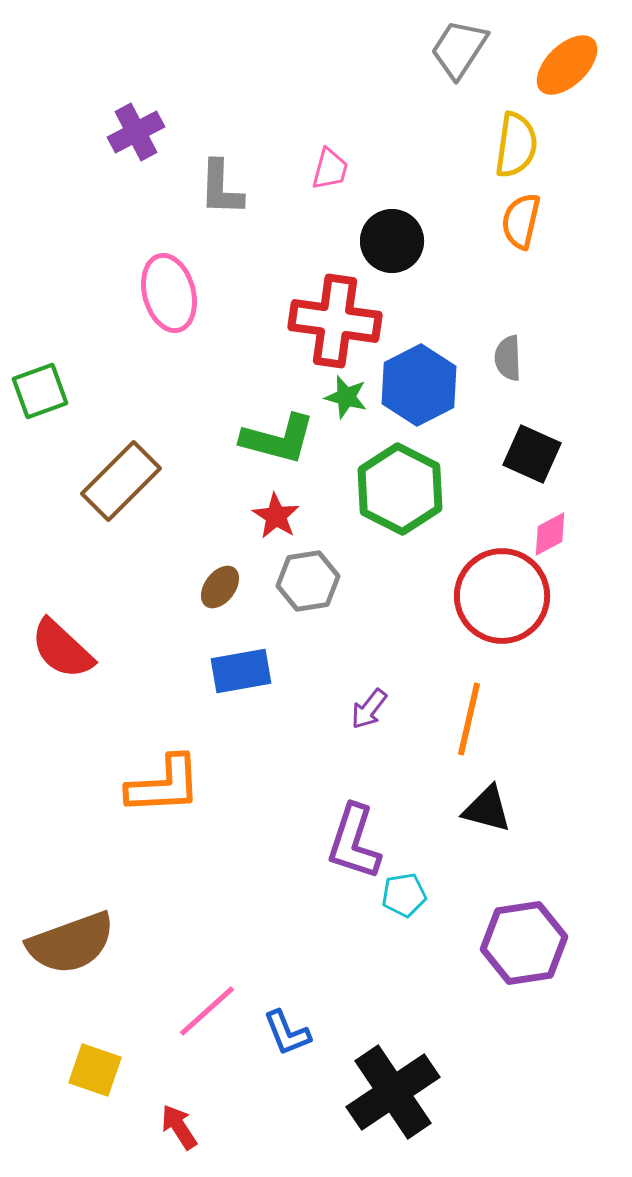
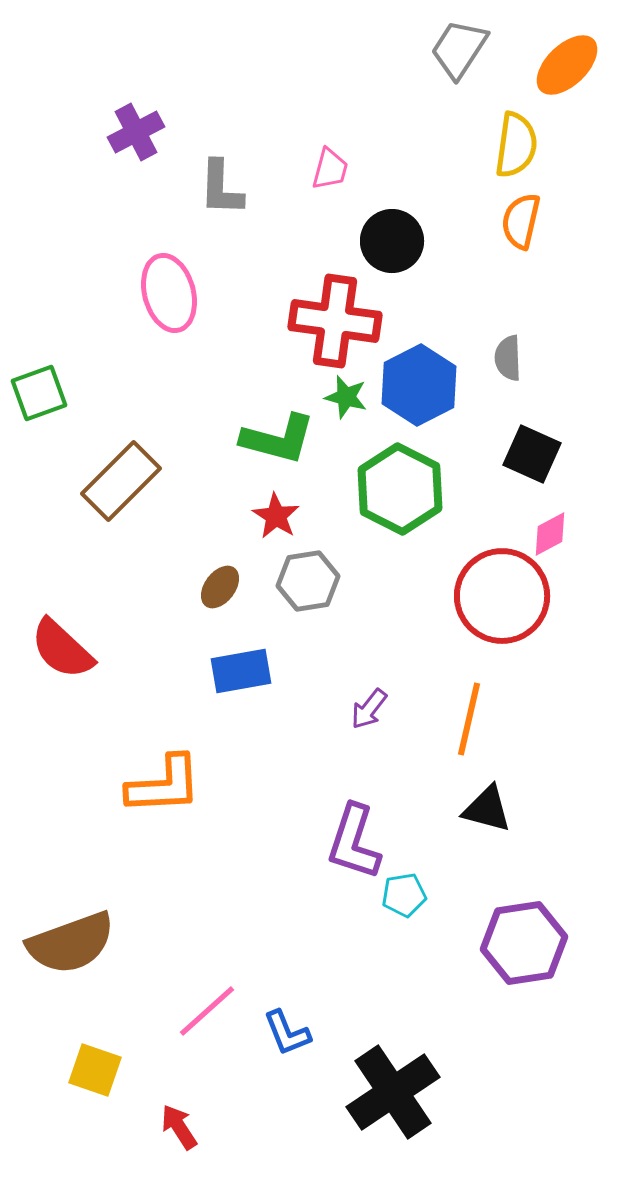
green square: moved 1 px left, 2 px down
